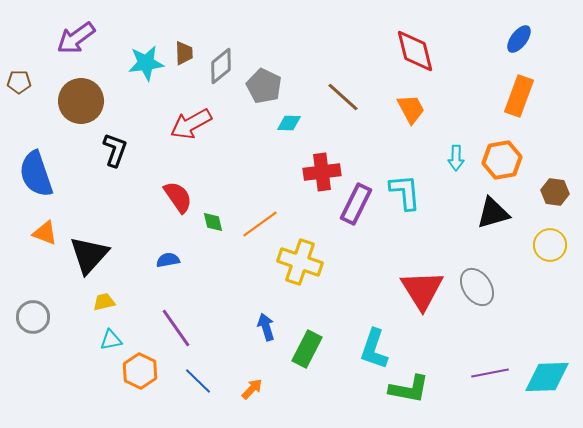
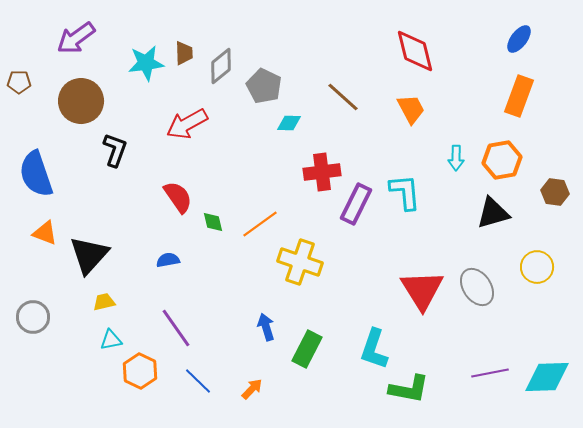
red arrow at (191, 124): moved 4 px left
yellow circle at (550, 245): moved 13 px left, 22 px down
